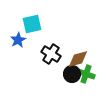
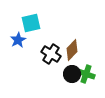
cyan square: moved 1 px left, 1 px up
brown diamond: moved 6 px left, 9 px up; rotated 30 degrees counterclockwise
